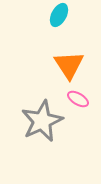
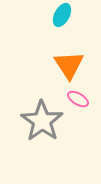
cyan ellipse: moved 3 px right
gray star: rotated 12 degrees counterclockwise
